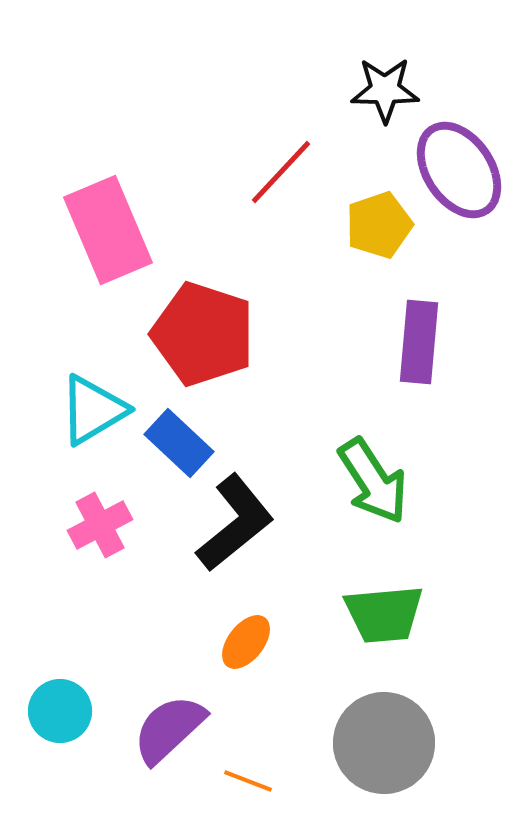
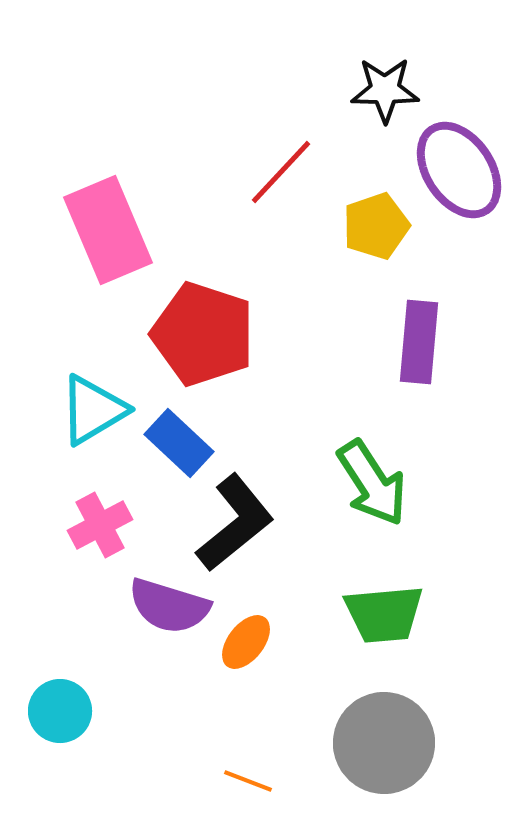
yellow pentagon: moved 3 px left, 1 px down
green arrow: moved 1 px left, 2 px down
purple semicircle: moved 123 px up; rotated 120 degrees counterclockwise
